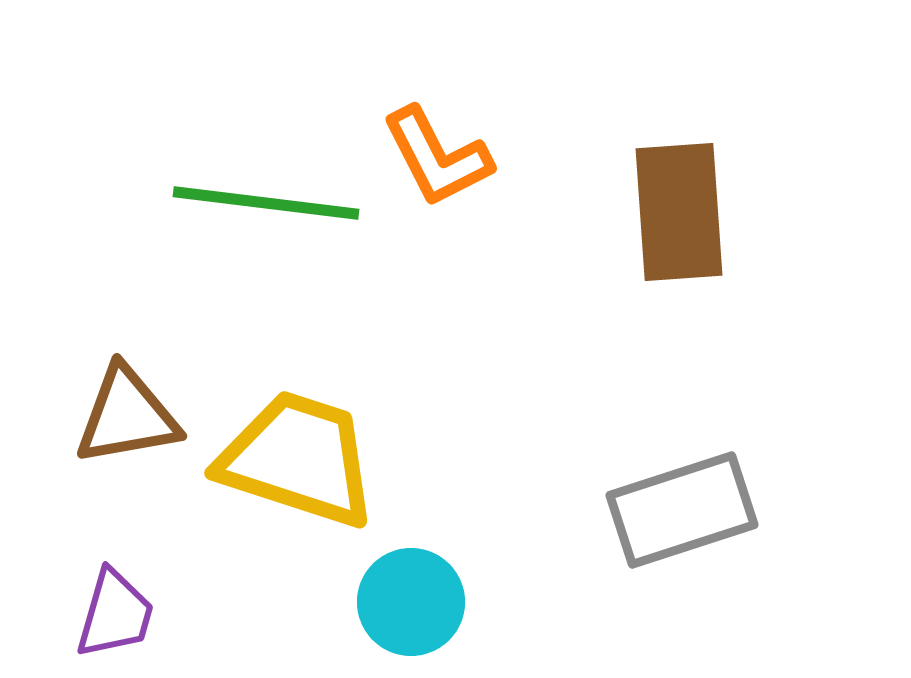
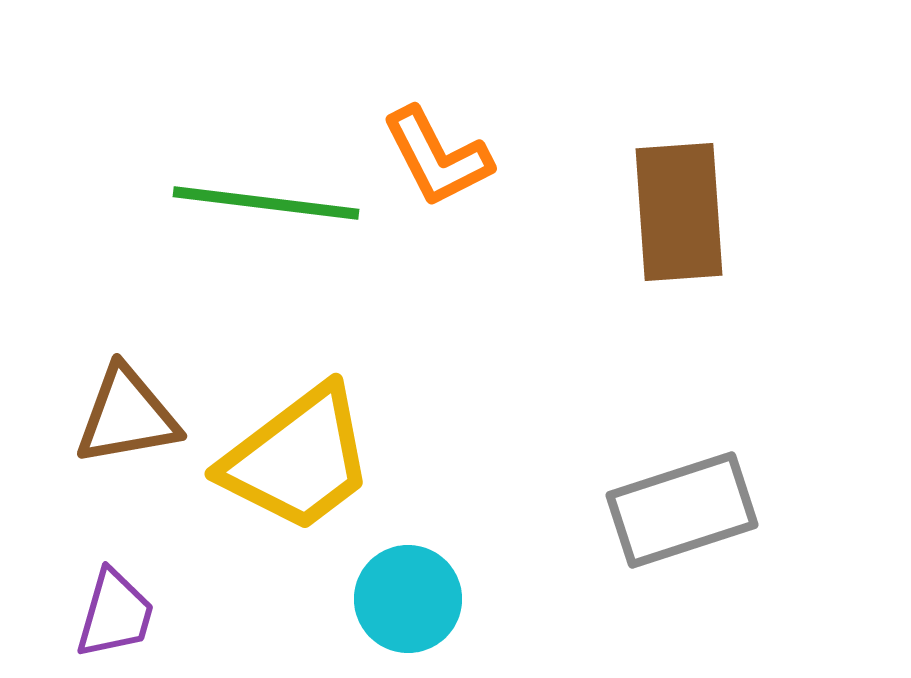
yellow trapezoid: rotated 125 degrees clockwise
cyan circle: moved 3 px left, 3 px up
